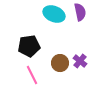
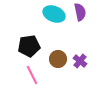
brown circle: moved 2 px left, 4 px up
